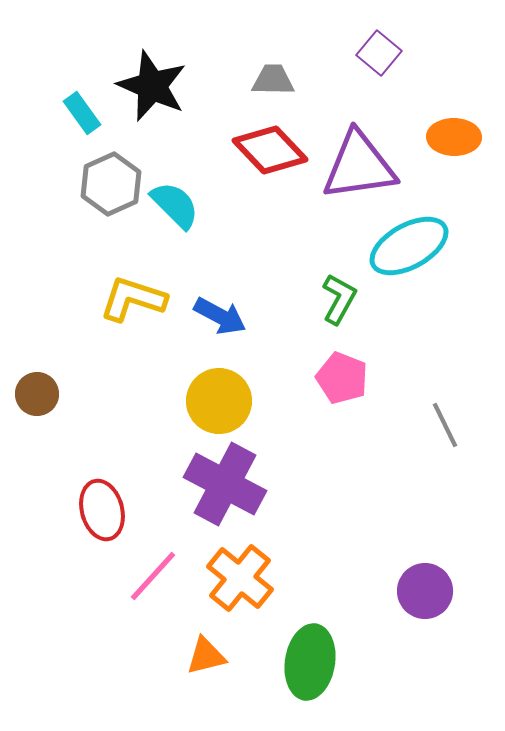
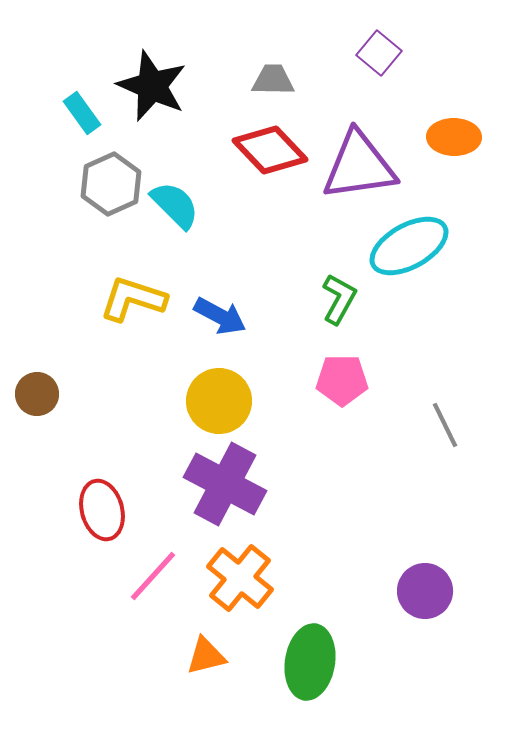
pink pentagon: moved 2 px down; rotated 21 degrees counterclockwise
